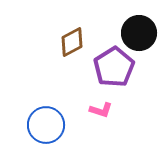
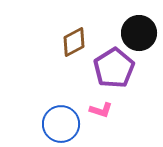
brown diamond: moved 2 px right
purple pentagon: moved 1 px down
blue circle: moved 15 px right, 1 px up
